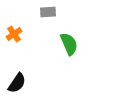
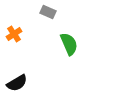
gray rectangle: rotated 28 degrees clockwise
black semicircle: rotated 25 degrees clockwise
